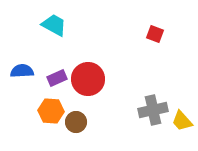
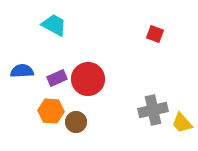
yellow trapezoid: moved 2 px down
